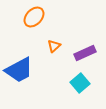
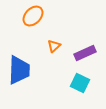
orange ellipse: moved 1 px left, 1 px up
blue trapezoid: rotated 60 degrees counterclockwise
cyan square: rotated 24 degrees counterclockwise
